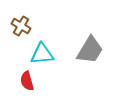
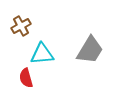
brown cross: rotated 30 degrees clockwise
red semicircle: moved 1 px left, 3 px up
